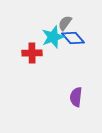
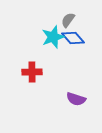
gray semicircle: moved 3 px right, 3 px up
red cross: moved 19 px down
purple semicircle: moved 2 px down; rotated 78 degrees counterclockwise
